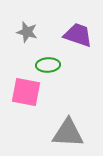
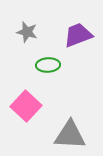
purple trapezoid: rotated 40 degrees counterclockwise
pink square: moved 14 px down; rotated 32 degrees clockwise
gray triangle: moved 2 px right, 2 px down
